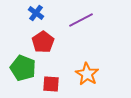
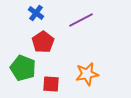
orange star: rotated 30 degrees clockwise
